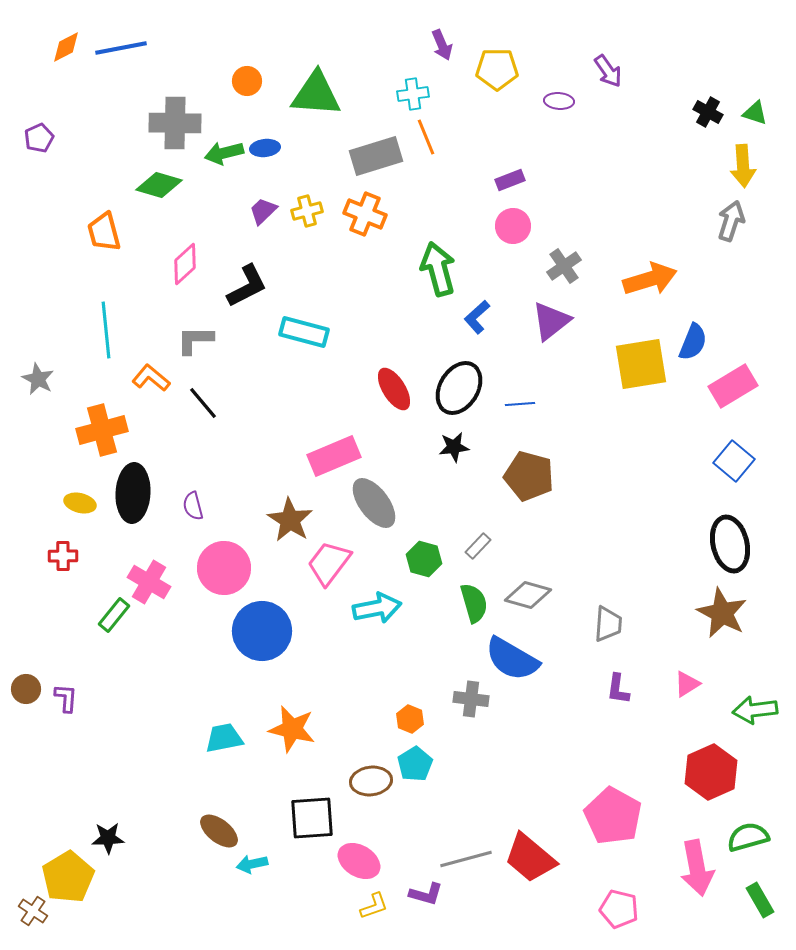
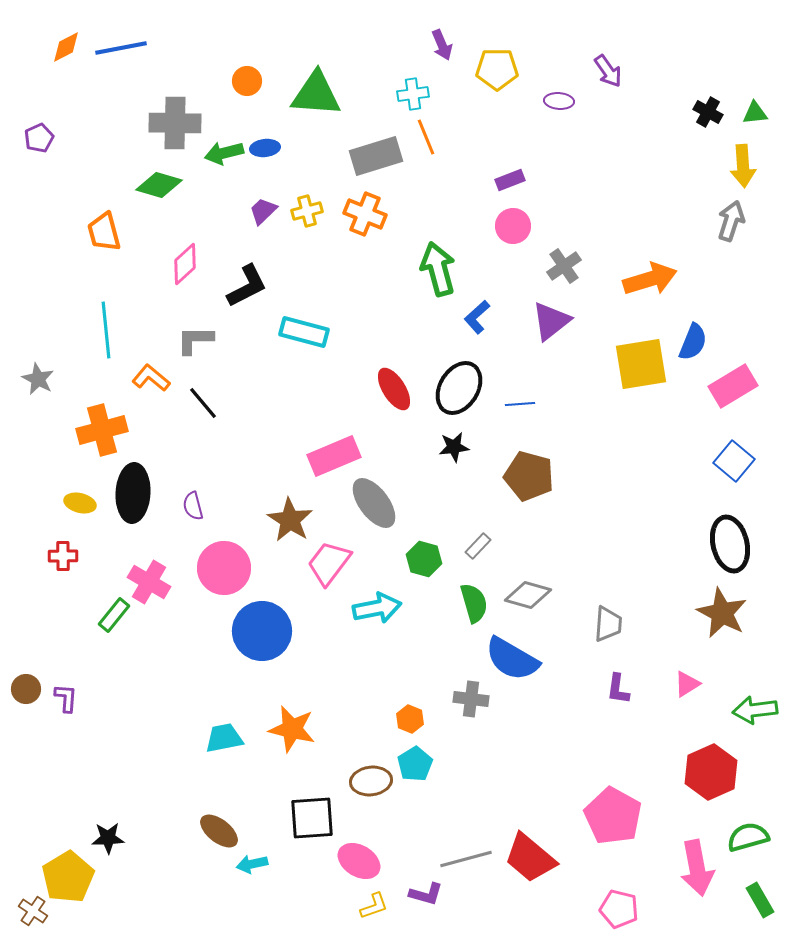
green triangle at (755, 113): rotated 24 degrees counterclockwise
